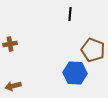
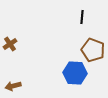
black line: moved 12 px right, 3 px down
brown cross: rotated 24 degrees counterclockwise
